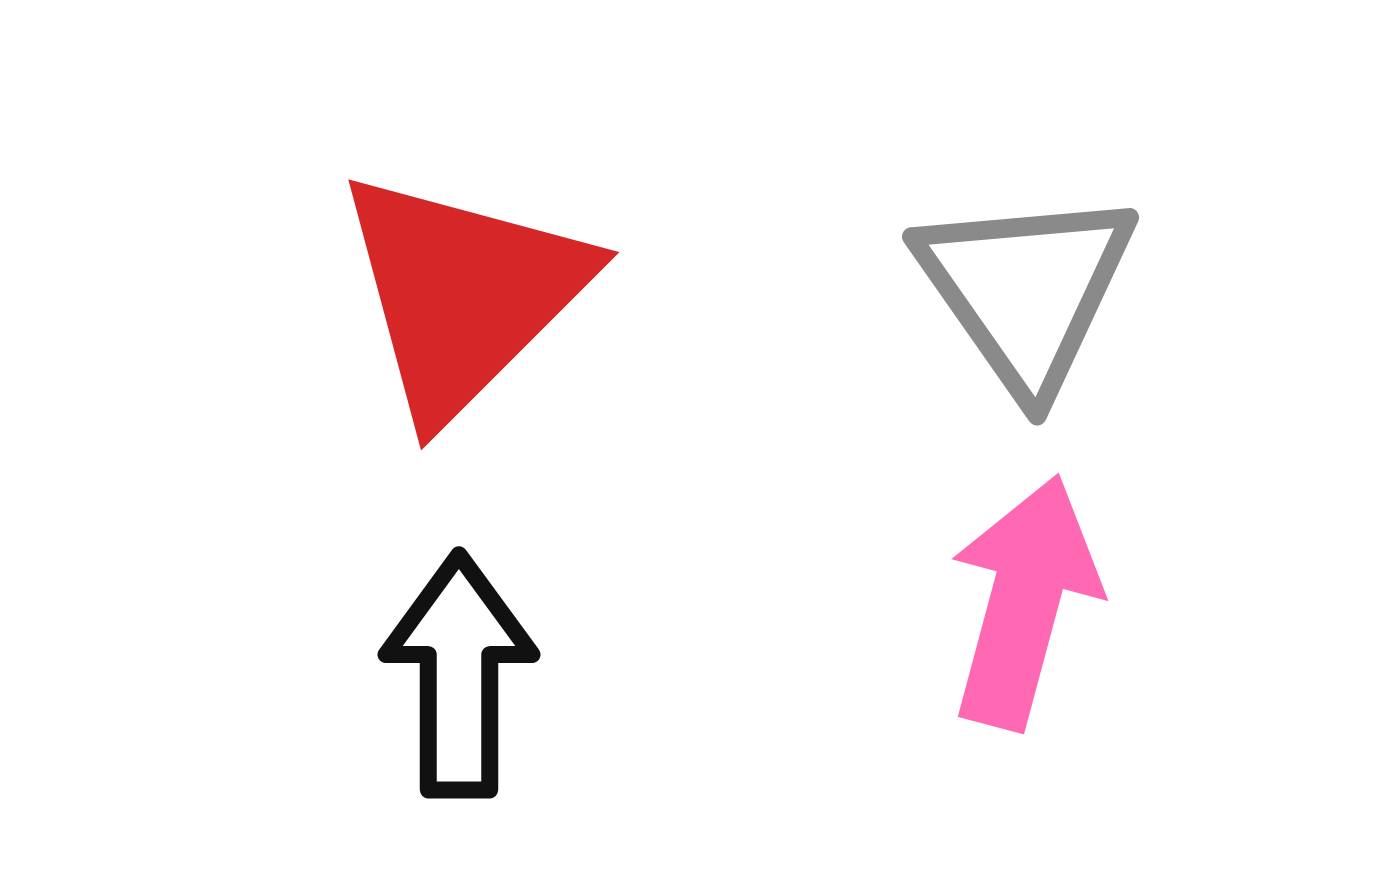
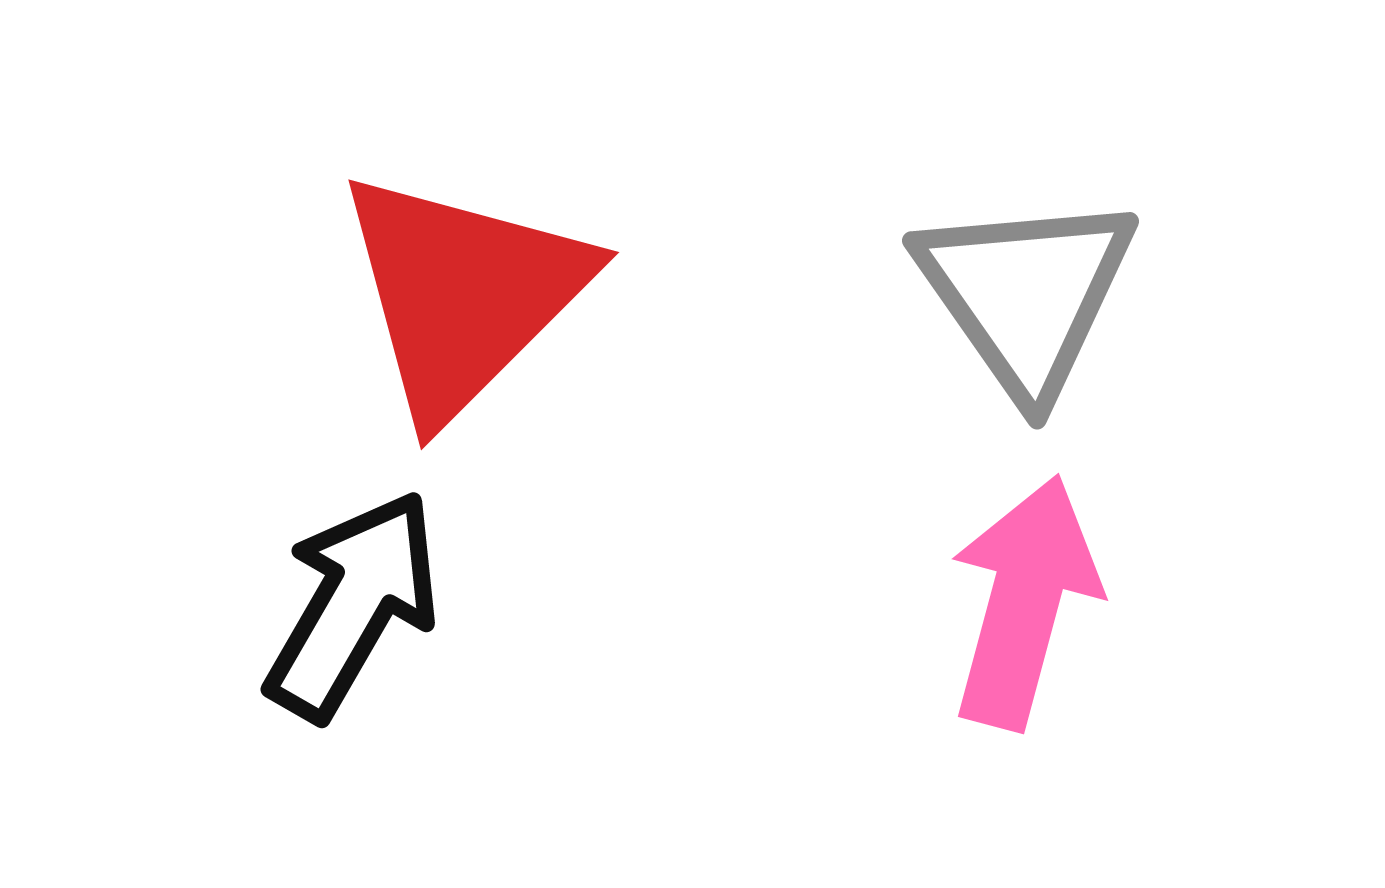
gray triangle: moved 4 px down
black arrow: moved 106 px left, 70 px up; rotated 30 degrees clockwise
